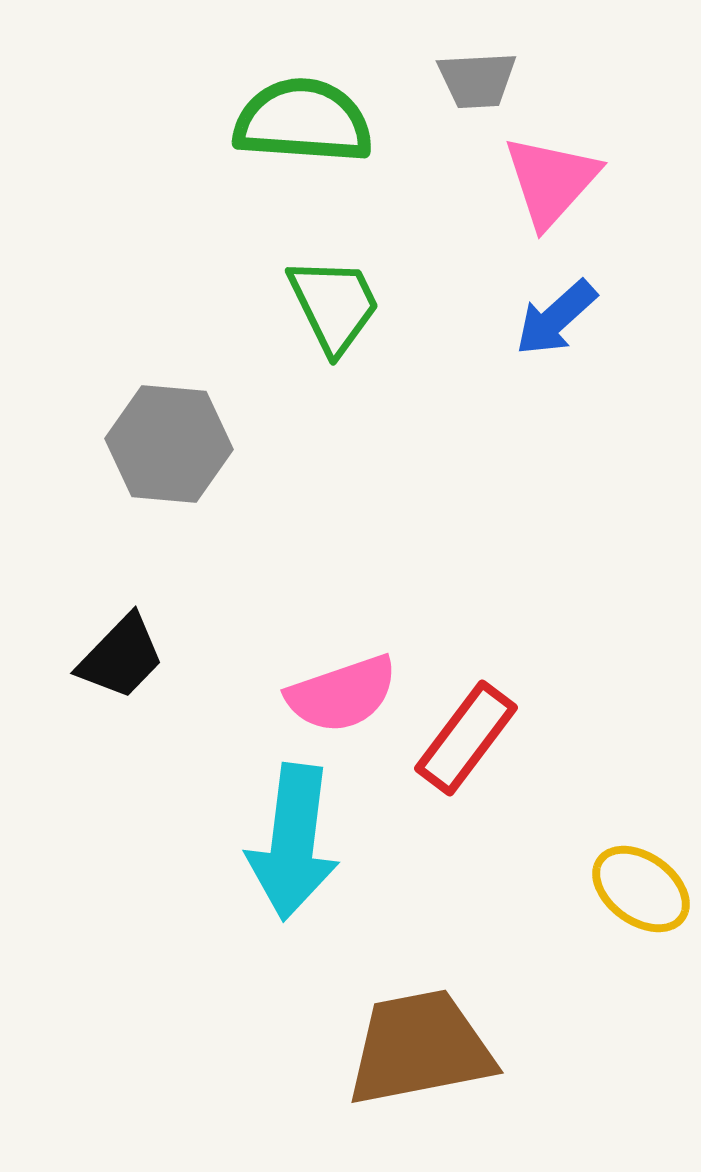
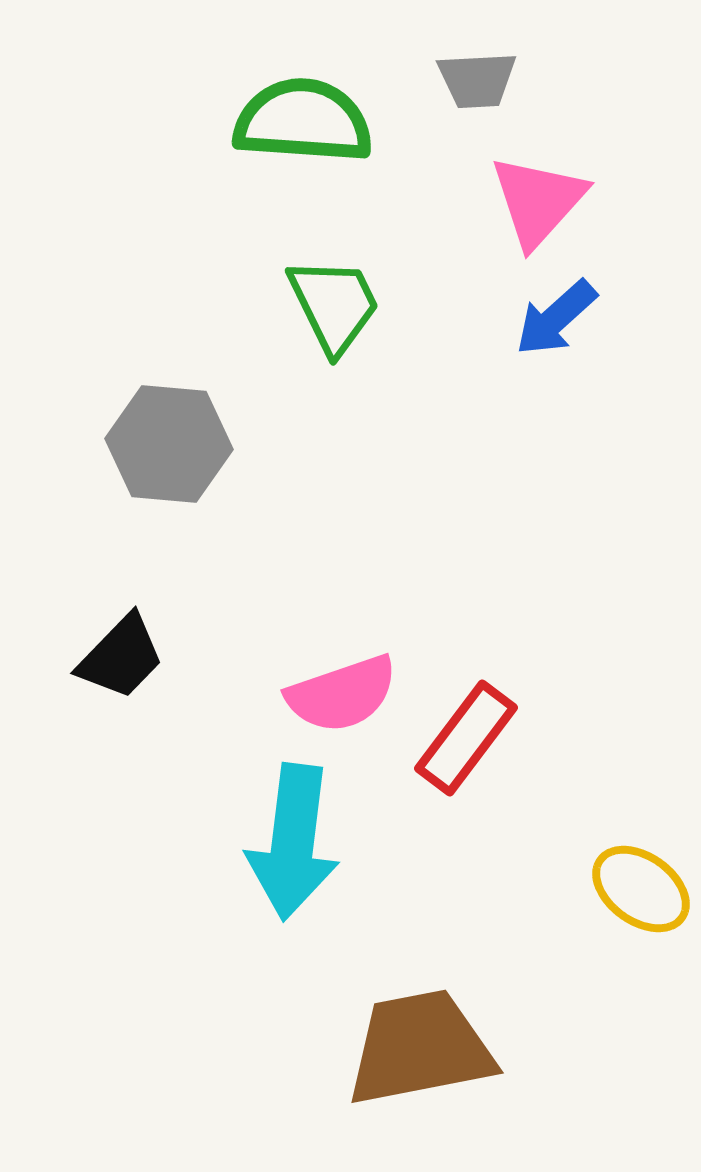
pink triangle: moved 13 px left, 20 px down
